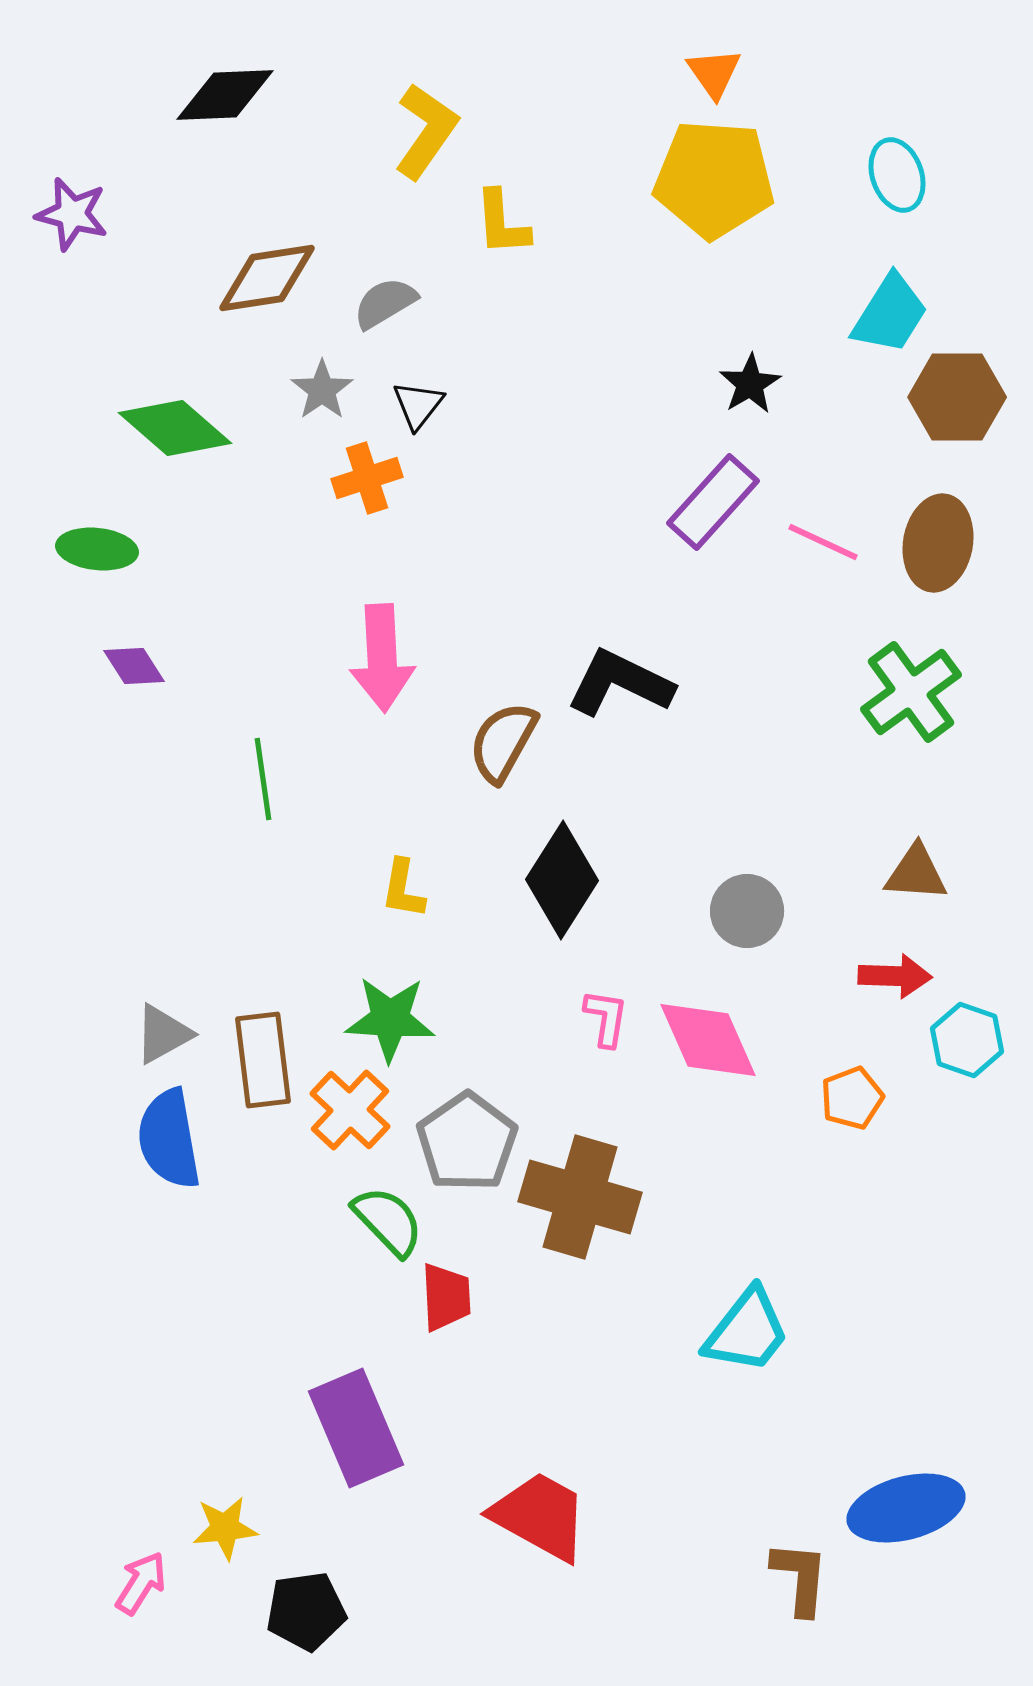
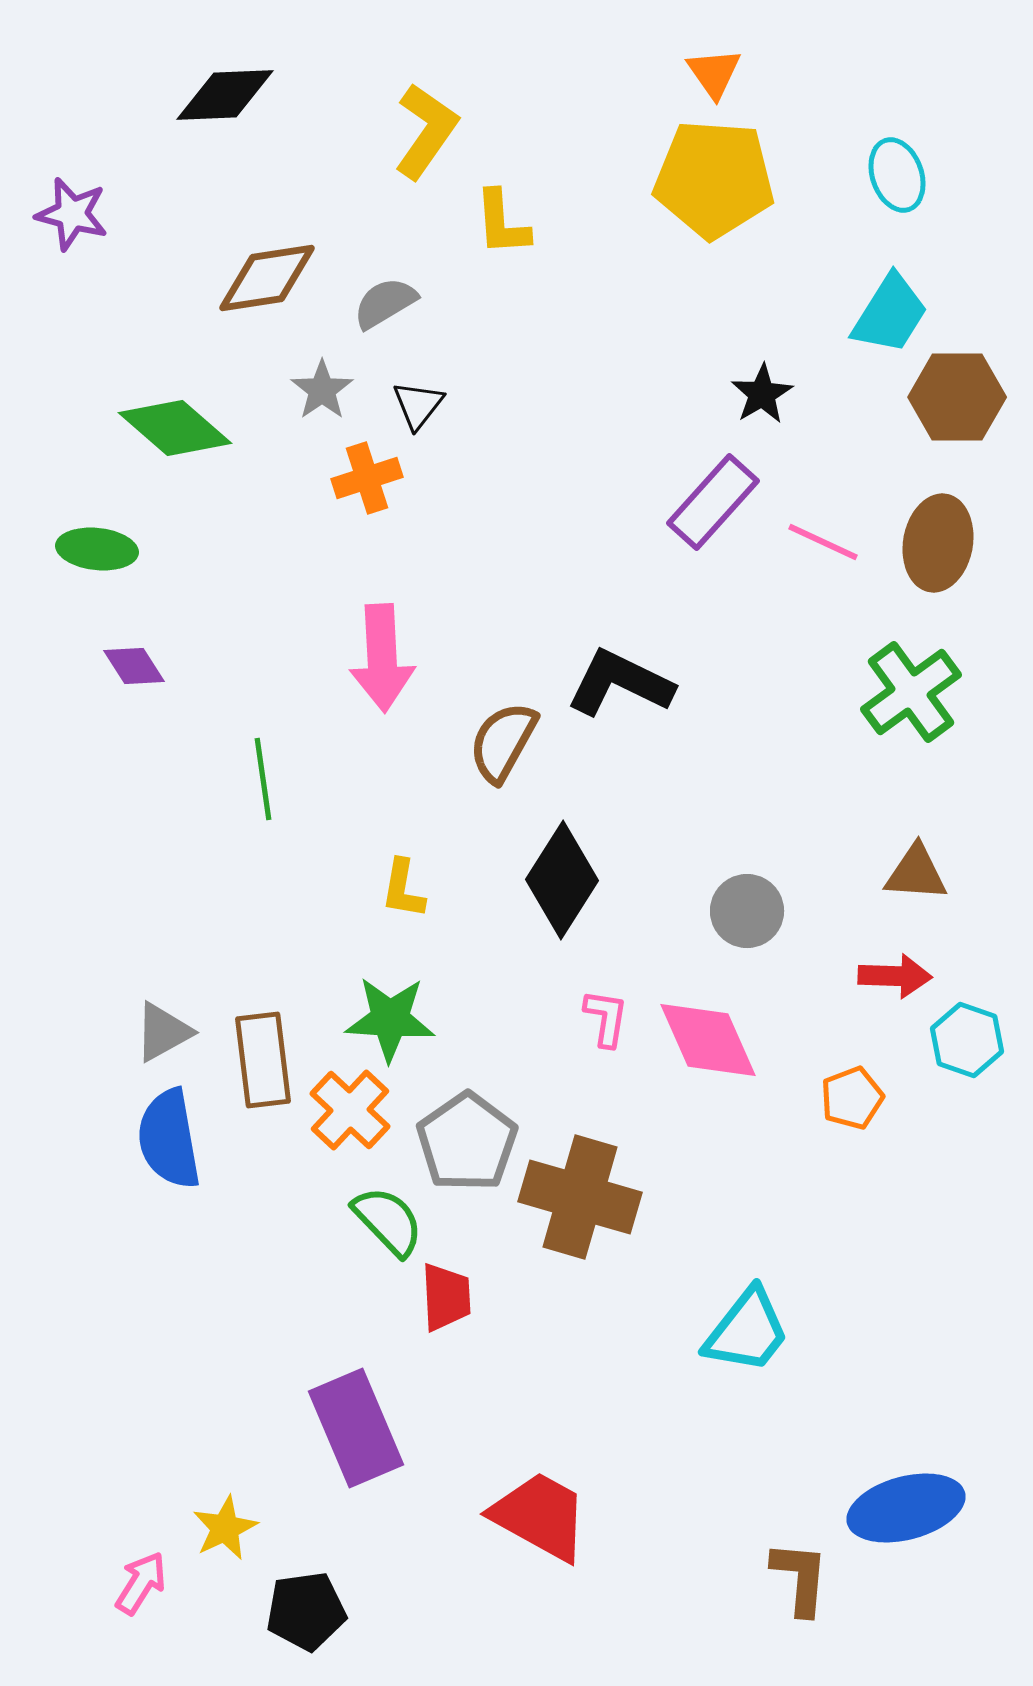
black star at (750, 384): moved 12 px right, 10 px down
gray triangle at (163, 1034): moved 2 px up
yellow star at (225, 1528): rotated 20 degrees counterclockwise
